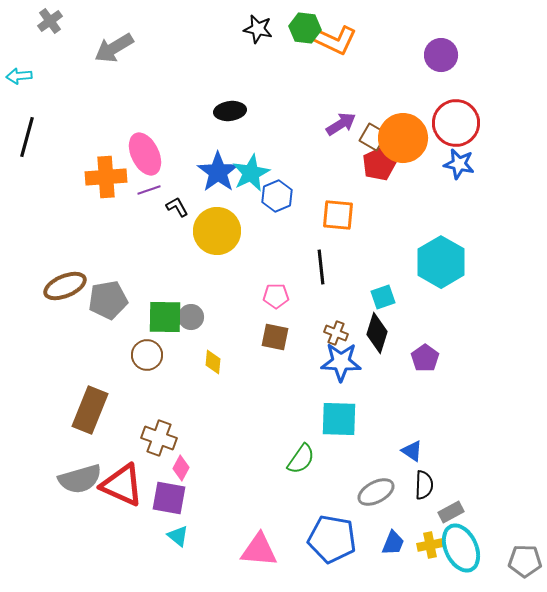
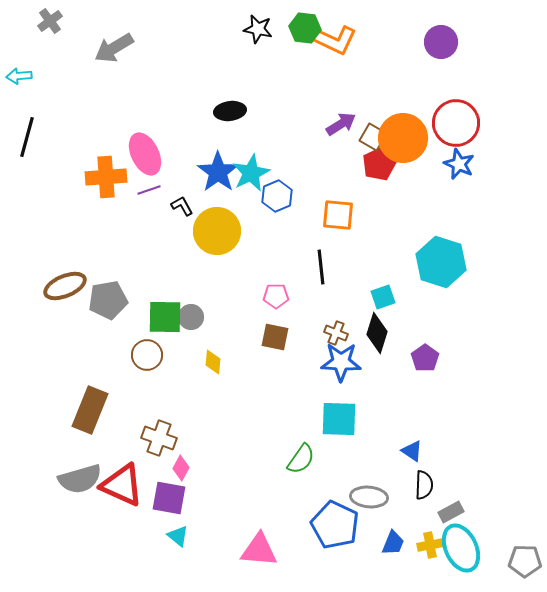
purple circle at (441, 55): moved 13 px up
blue star at (459, 164): rotated 12 degrees clockwise
black L-shape at (177, 207): moved 5 px right, 1 px up
cyan hexagon at (441, 262): rotated 12 degrees counterclockwise
gray ellipse at (376, 492): moved 7 px left, 5 px down; rotated 33 degrees clockwise
blue pentagon at (332, 539): moved 3 px right, 14 px up; rotated 15 degrees clockwise
